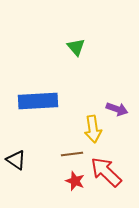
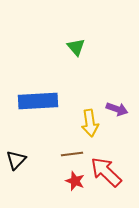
yellow arrow: moved 3 px left, 6 px up
black triangle: rotated 40 degrees clockwise
